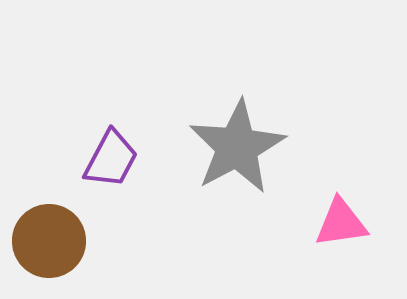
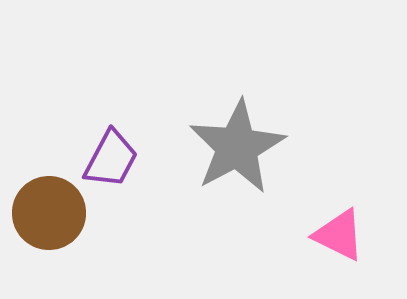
pink triangle: moved 2 px left, 12 px down; rotated 34 degrees clockwise
brown circle: moved 28 px up
